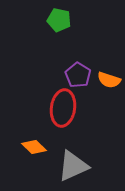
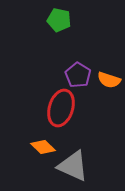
red ellipse: moved 2 px left; rotated 9 degrees clockwise
orange diamond: moved 9 px right
gray triangle: rotated 48 degrees clockwise
